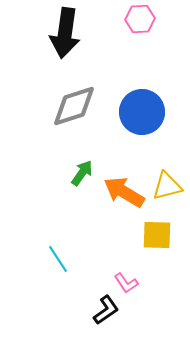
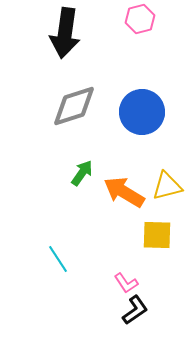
pink hexagon: rotated 12 degrees counterclockwise
black L-shape: moved 29 px right
